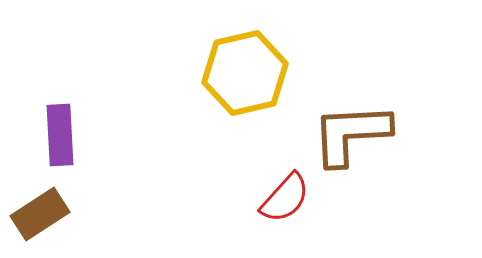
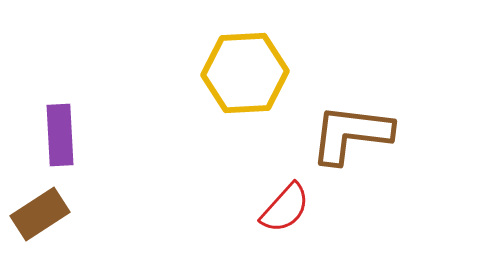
yellow hexagon: rotated 10 degrees clockwise
brown L-shape: rotated 10 degrees clockwise
red semicircle: moved 10 px down
